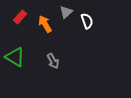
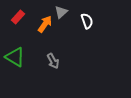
gray triangle: moved 5 px left
red rectangle: moved 2 px left
orange arrow: rotated 66 degrees clockwise
